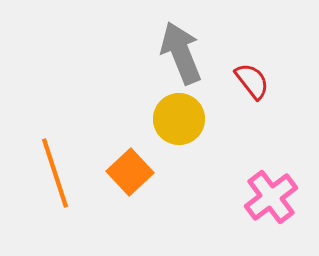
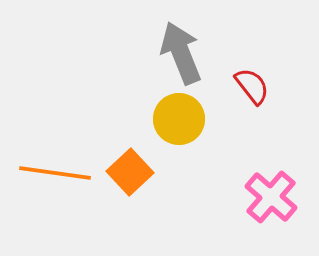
red semicircle: moved 5 px down
orange line: rotated 64 degrees counterclockwise
pink cross: rotated 12 degrees counterclockwise
